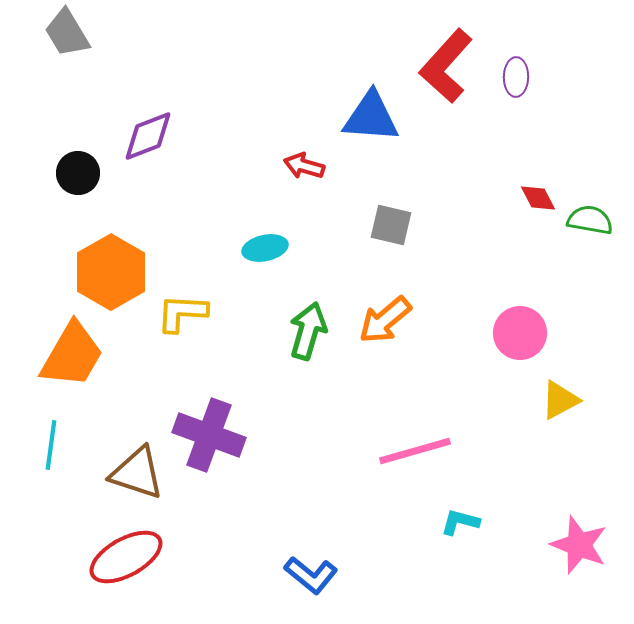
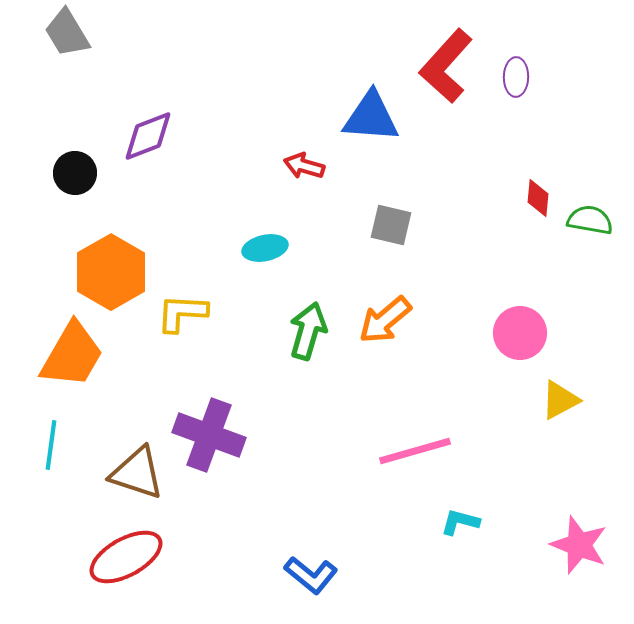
black circle: moved 3 px left
red diamond: rotated 33 degrees clockwise
